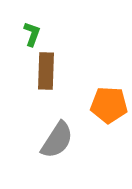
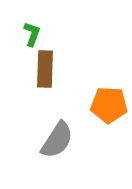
brown rectangle: moved 1 px left, 2 px up
